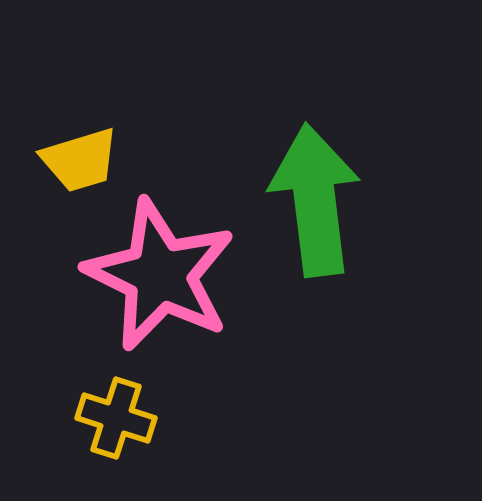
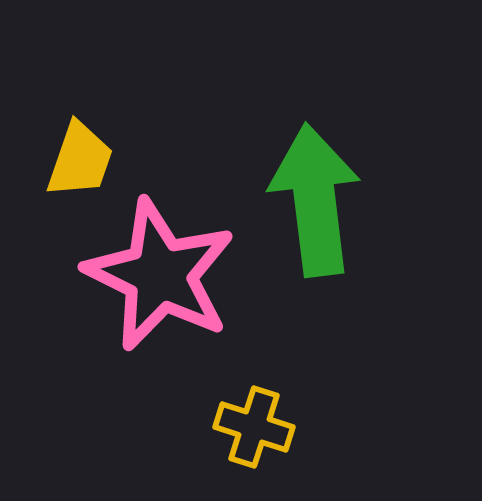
yellow trapezoid: rotated 54 degrees counterclockwise
yellow cross: moved 138 px right, 9 px down
